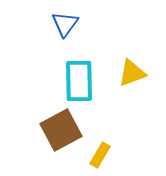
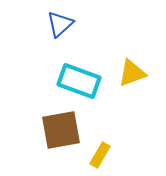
blue triangle: moved 5 px left; rotated 12 degrees clockwise
cyan rectangle: rotated 69 degrees counterclockwise
brown square: rotated 18 degrees clockwise
